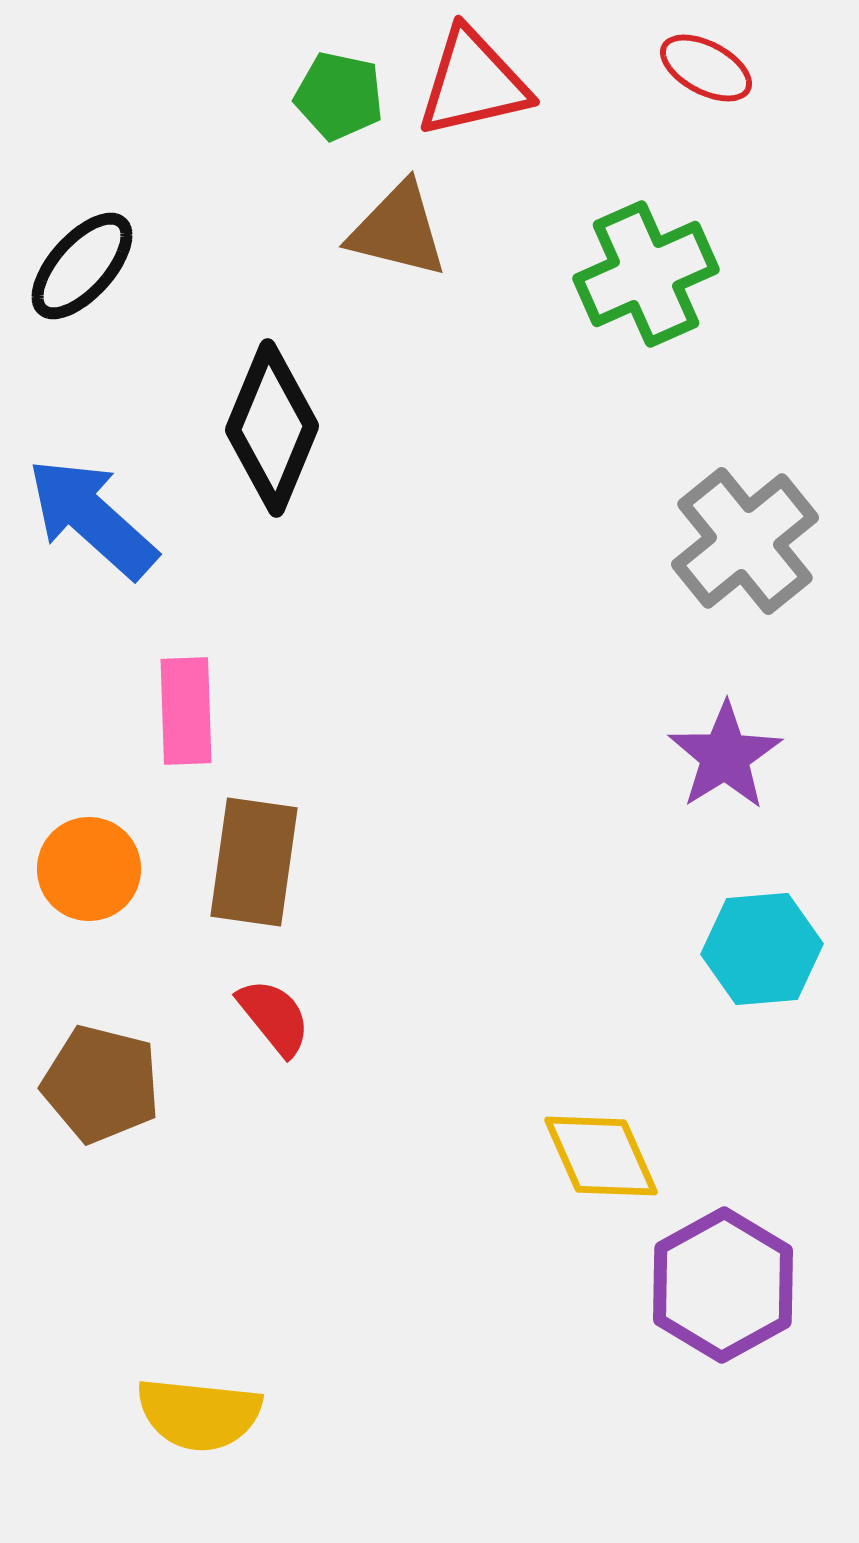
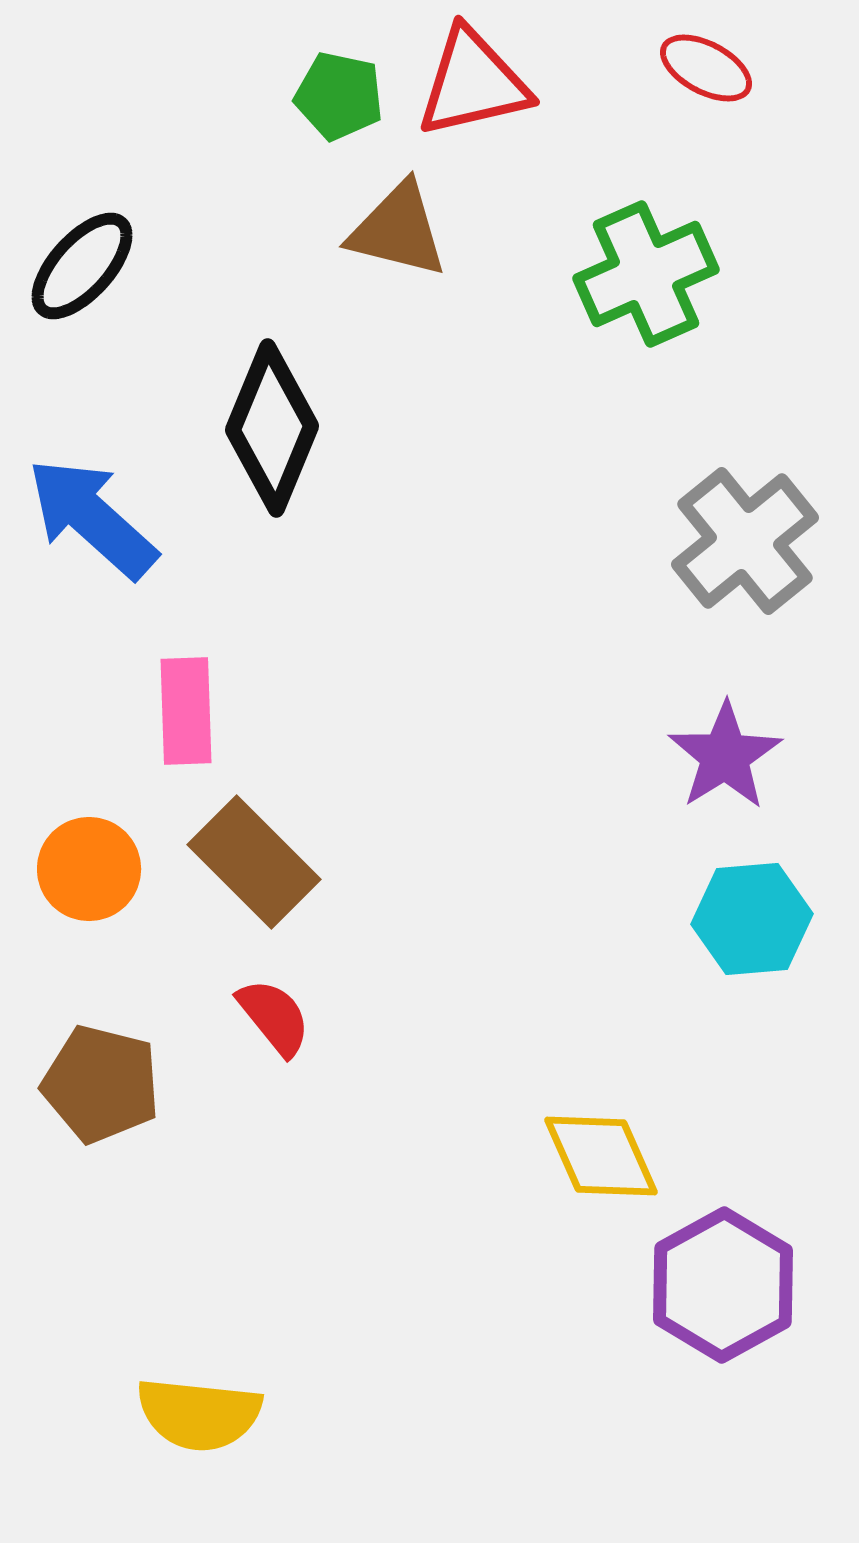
brown rectangle: rotated 53 degrees counterclockwise
cyan hexagon: moved 10 px left, 30 px up
